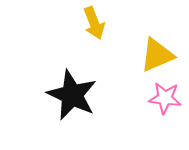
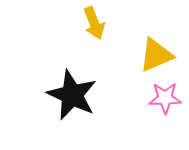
yellow triangle: moved 1 px left
pink star: rotated 8 degrees counterclockwise
